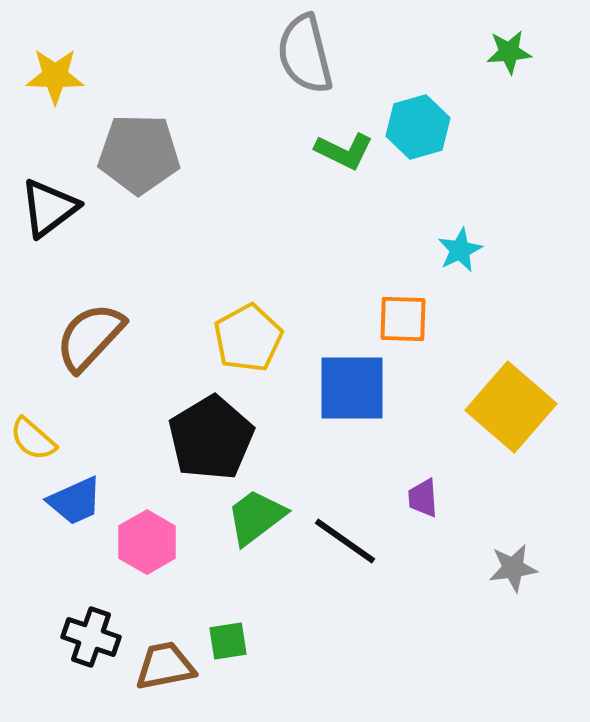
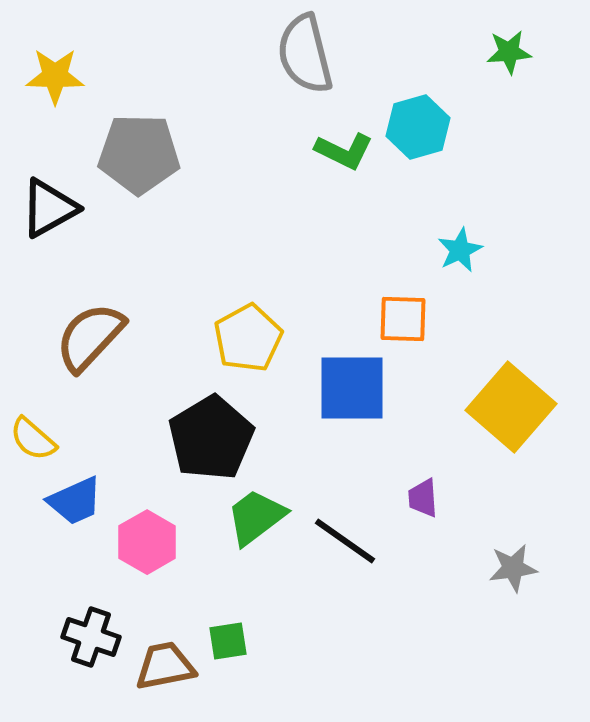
black triangle: rotated 8 degrees clockwise
